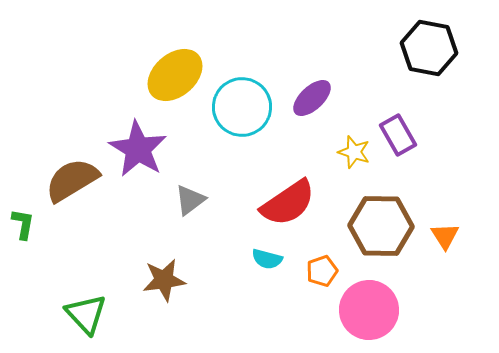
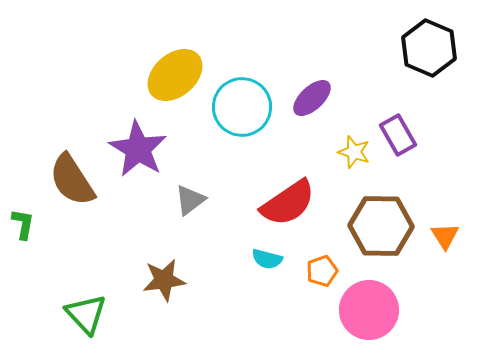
black hexagon: rotated 12 degrees clockwise
brown semicircle: rotated 92 degrees counterclockwise
